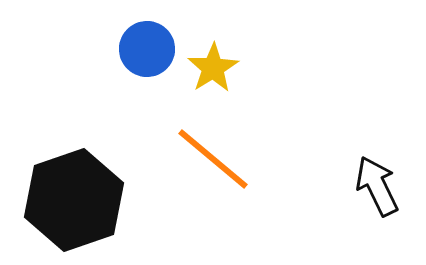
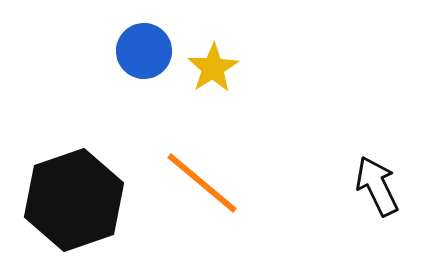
blue circle: moved 3 px left, 2 px down
orange line: moved 11 px left, 24 px down
